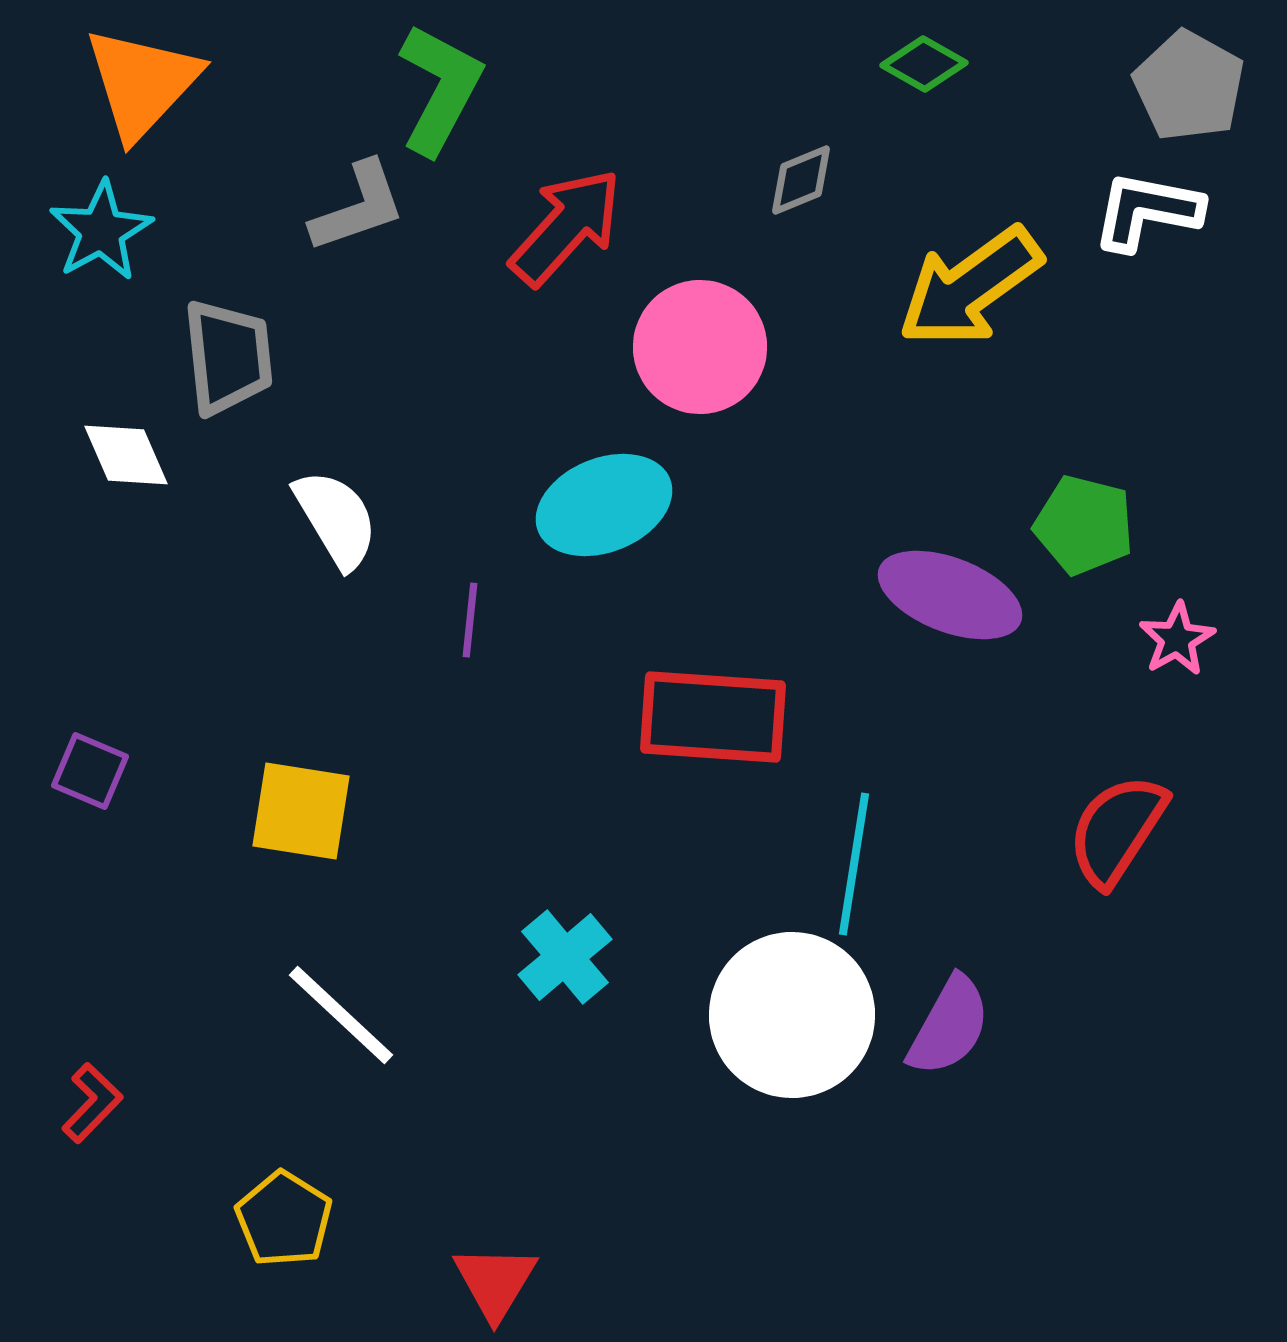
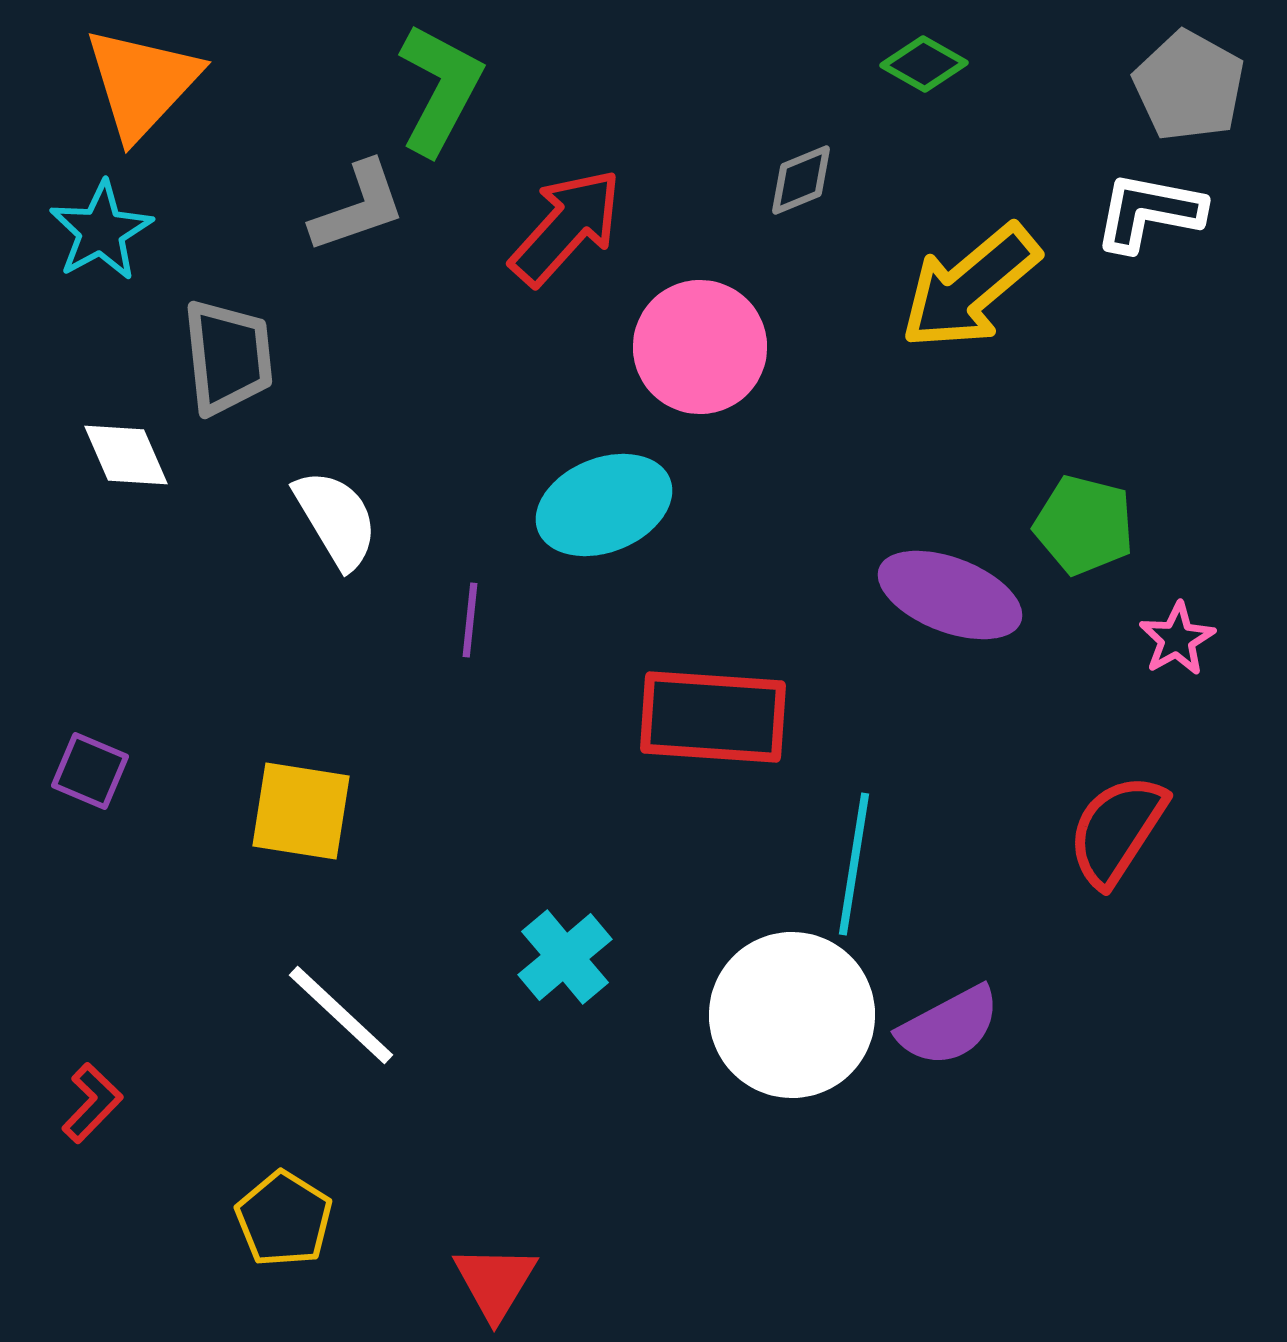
white L-shape: moved 2 px right, 1 px down
yellow arrow: rotated 4 degrees counterclockwise
purple semicircle: rotated 33 degrees clockwise
